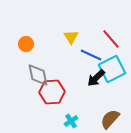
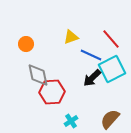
yellow triangle: rotated 42 degrees clockwise
black arrow: moved 4 px left
